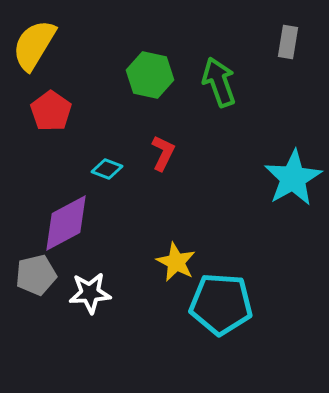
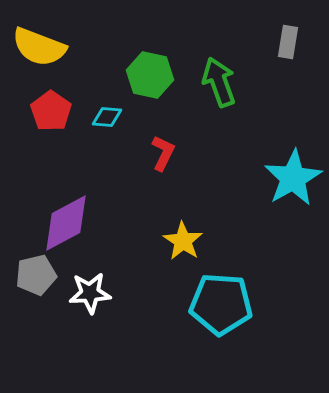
yellow semicircle: moved 5 px right, 2 px down; rotated 100 degrees counterclockwise
cyan diamond: moved 52 px up; rotated 16 degrees counterclockwise
yellow star: moved 7 px right, 21 px up; rotated 6 degrees clockwise
